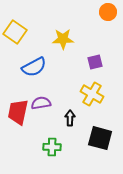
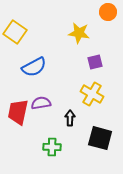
yellow star: moved 16 px right, 6 px up; rotated 10 degrees clockwise
